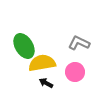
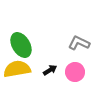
green ellipse: moved 3 px left, 1 px up
yellow semicircle: moved 25 px left, 6 px down
black arrow: moved 4 px right, 13 px up; rotated 120 degrees clockwise
